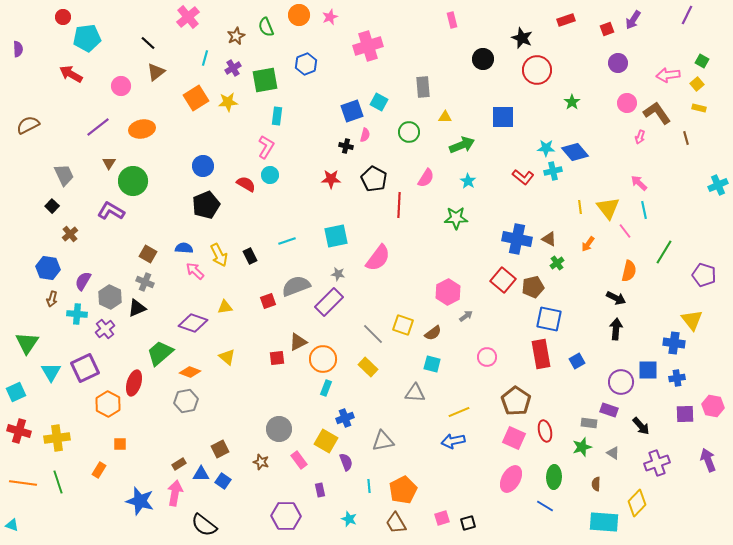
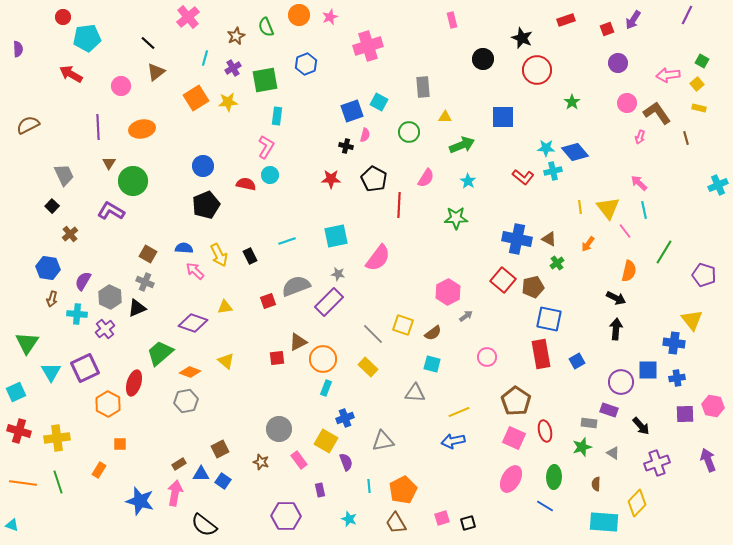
purple line at (98, 127): rotated 55 degrees counterclockwise
red semicircle at (246, 184): rotated 18 degrees counterclockwise
yellow triangle at (227, 357): moved 1 px left, 4 px down
